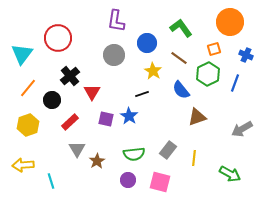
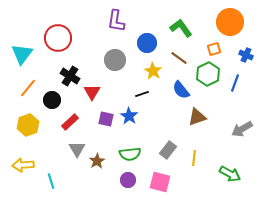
gray circle: moved 1 px right, 5 px down
black cross: rotated 18 degrees counterclockwise
green semicircle: moved 4 px left
